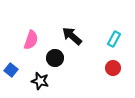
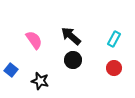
black arrow: moved 1 px left
pink semicircle: moved 3 px right; rotated 54 degrees counterclockwise
black circle: moved 18 px right, 2 px down
red circle: moved 1 px right
